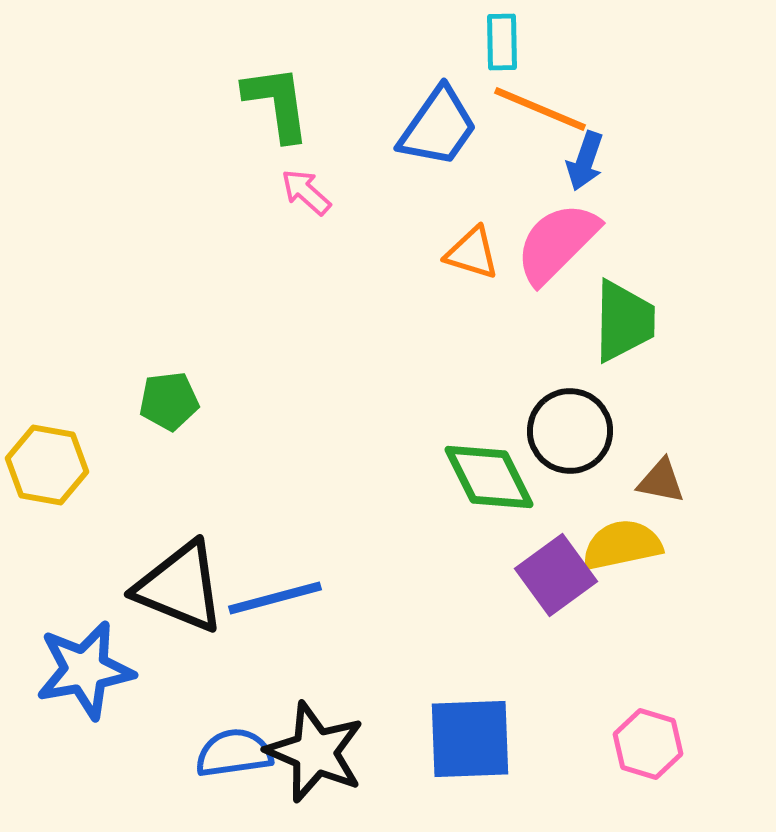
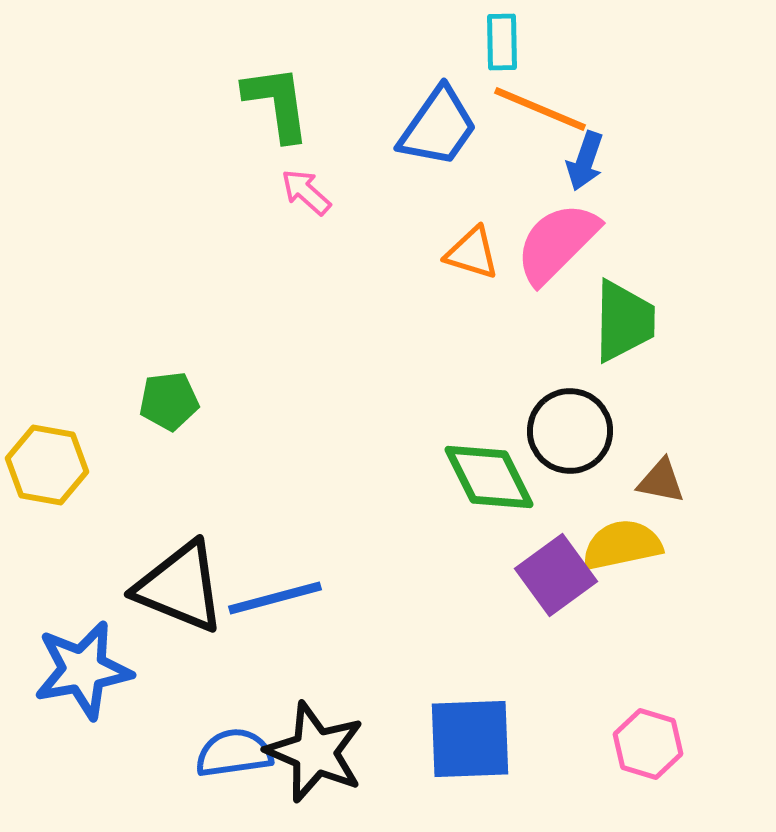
blue star: moved 2 px left
